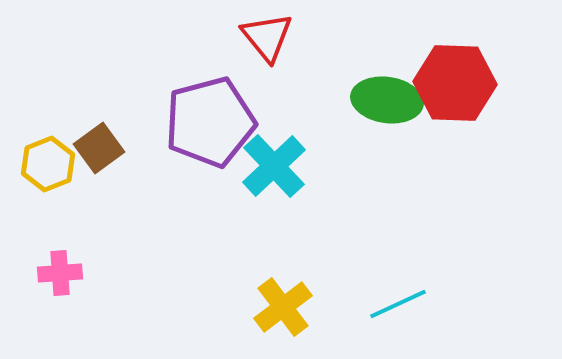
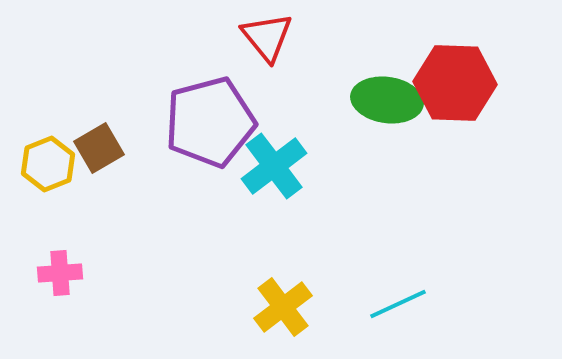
brown square: rotated 6 degrees clockwise
cyan cross: rotated 6 degrees clockwise
